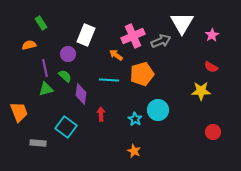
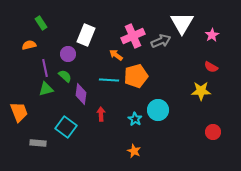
orange pentagon: moved 6 px left, 2 px down
